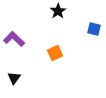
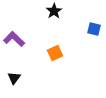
black star: moved 4 px left
